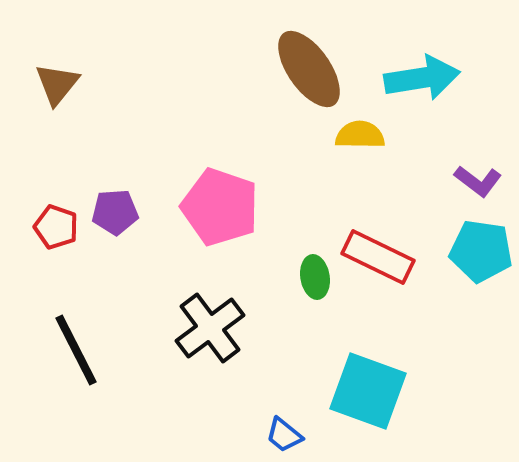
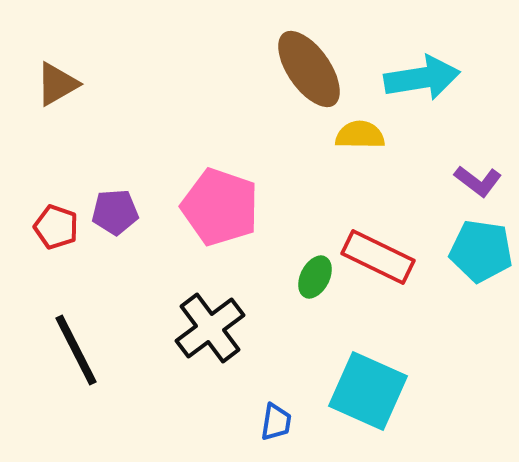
brown triangle: rotated 21 degrees clockwise
green ellipse: rotated 36 degrees clockwise
cyan square: rotated 4 degrees clockwise
blue trapezoid: moved 8 px left, 13 px up; rotated 120 degrees counterclockwise
